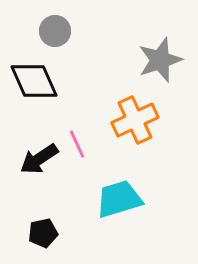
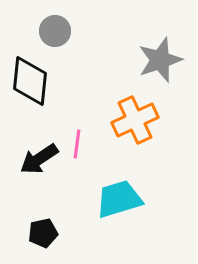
black diamond: moved 4 px left; rotated 30 degrees clockwise
pink line: rotated 32 degrees clockwise
